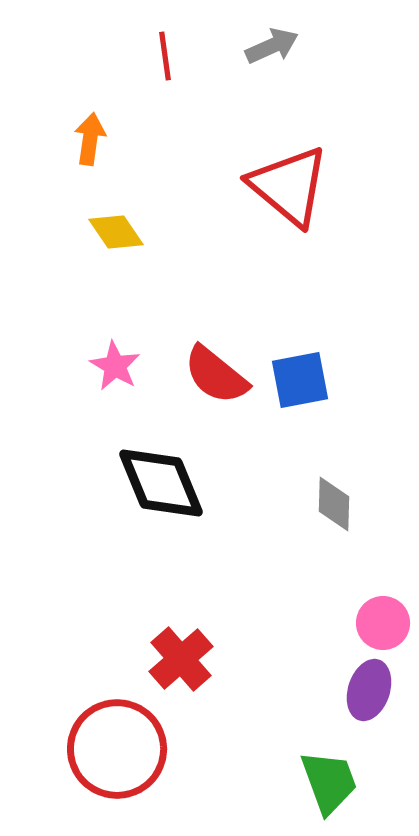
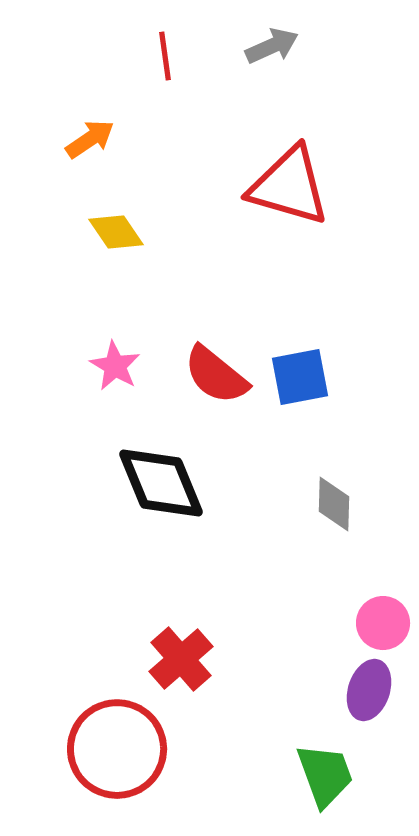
orange arrow: rotated 48 degrees clockwise
red triangle: rotated 24 degrees counterclockwise
blue square: moved 3 px up
green trapezoid: moved 4 px left, 7 px up
